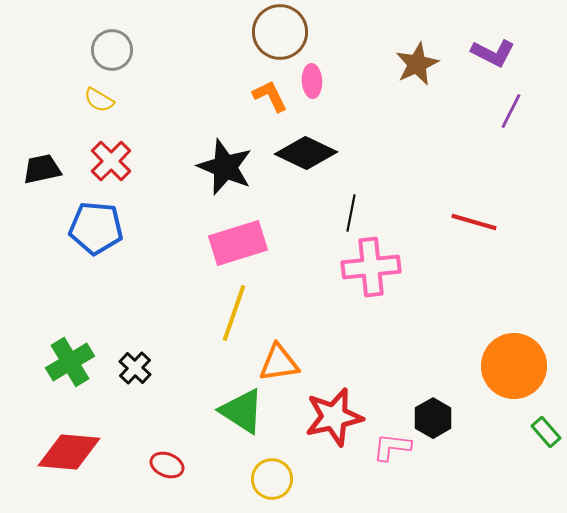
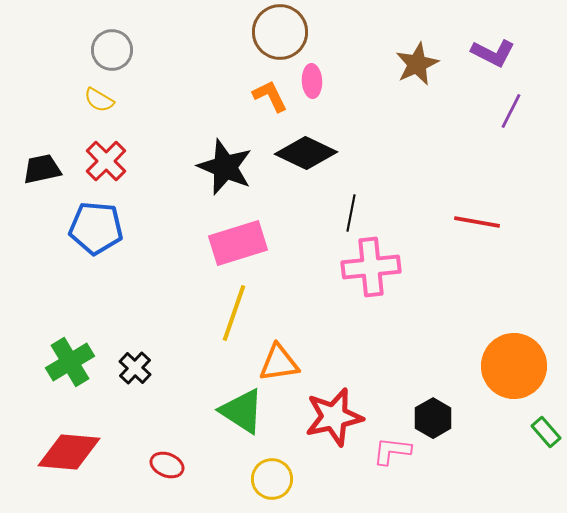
red cross: moved 5 px left
red line: moved 3 px right; rotated 6 degrees counterclockwise
pink L-shape: moved 4 px down
